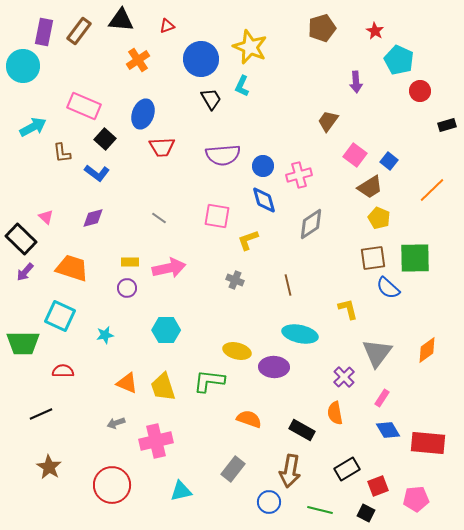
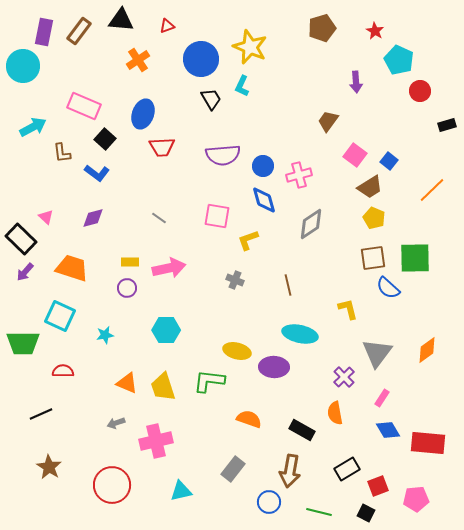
yellow pentagon at (379, 218): moved 5 px left
green line at (320, 510): moved 1 px left, 2 px down
